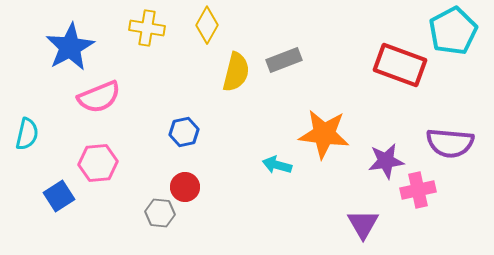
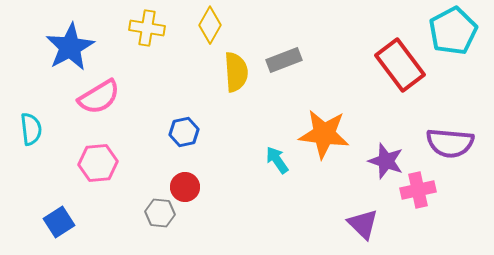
yellow diamond: moved 3 px right
red rectangle: rotated 33 degrees clockwise
yellow semicircle: rotated 18 degrees counterclockwise
pink semicircle: rotated 9 degrees counterclockwise
cyan semicircle: moved 4 px right, 5 px up; rotated 20 degrees counterclockwise
purple star: rotated 27 degrees clockwise
cyan arrow: moved 5 px up; rotated 40 degrees clockwise
blue square: moved 26 px down
purple triangle: rotated 16 degrees counterclockwise
